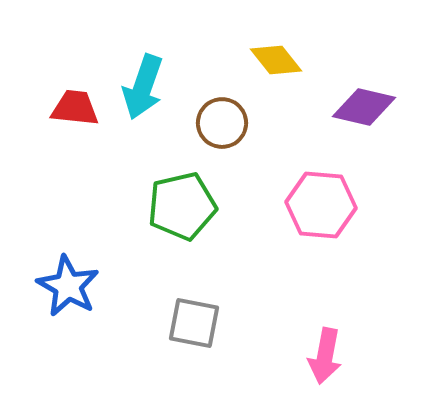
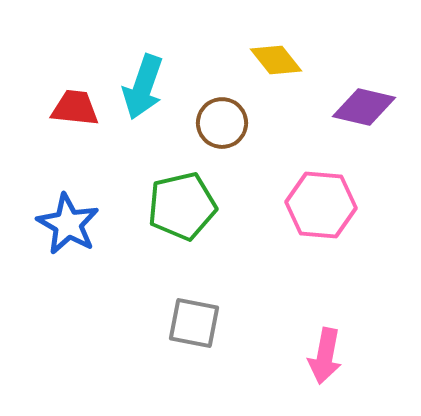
blue star: moved 62 px up
